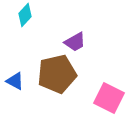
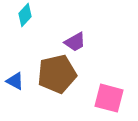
pink square: rotated 12 degrees counterclockwise
